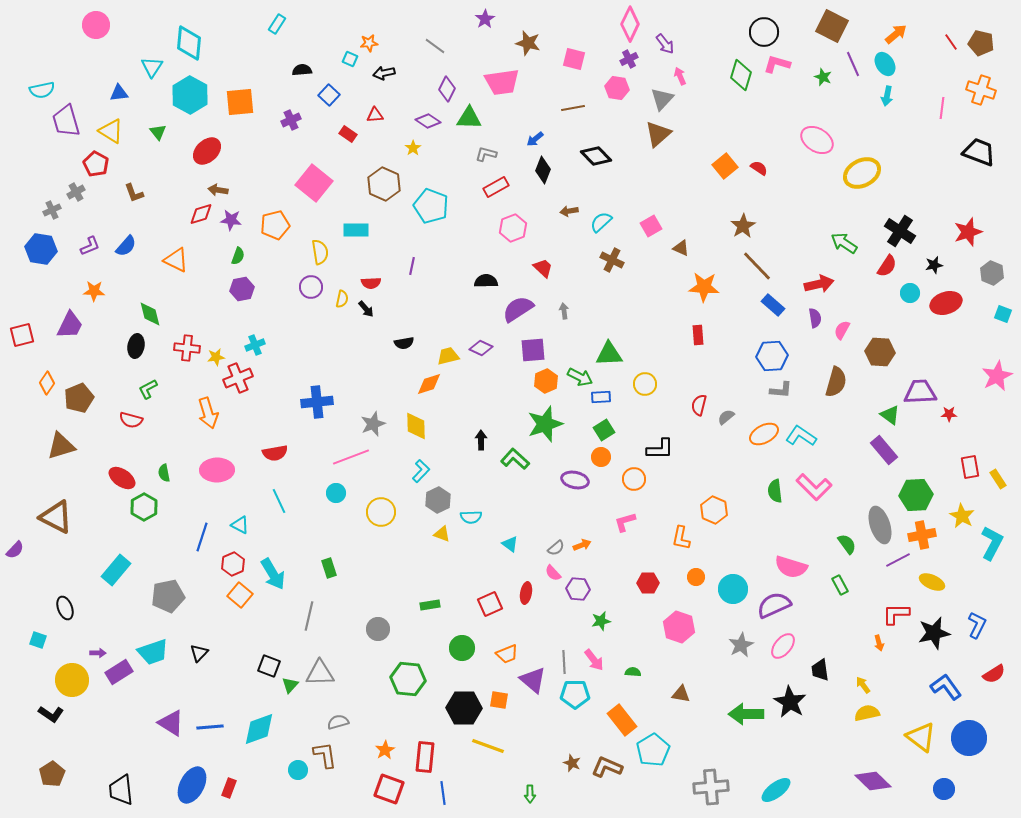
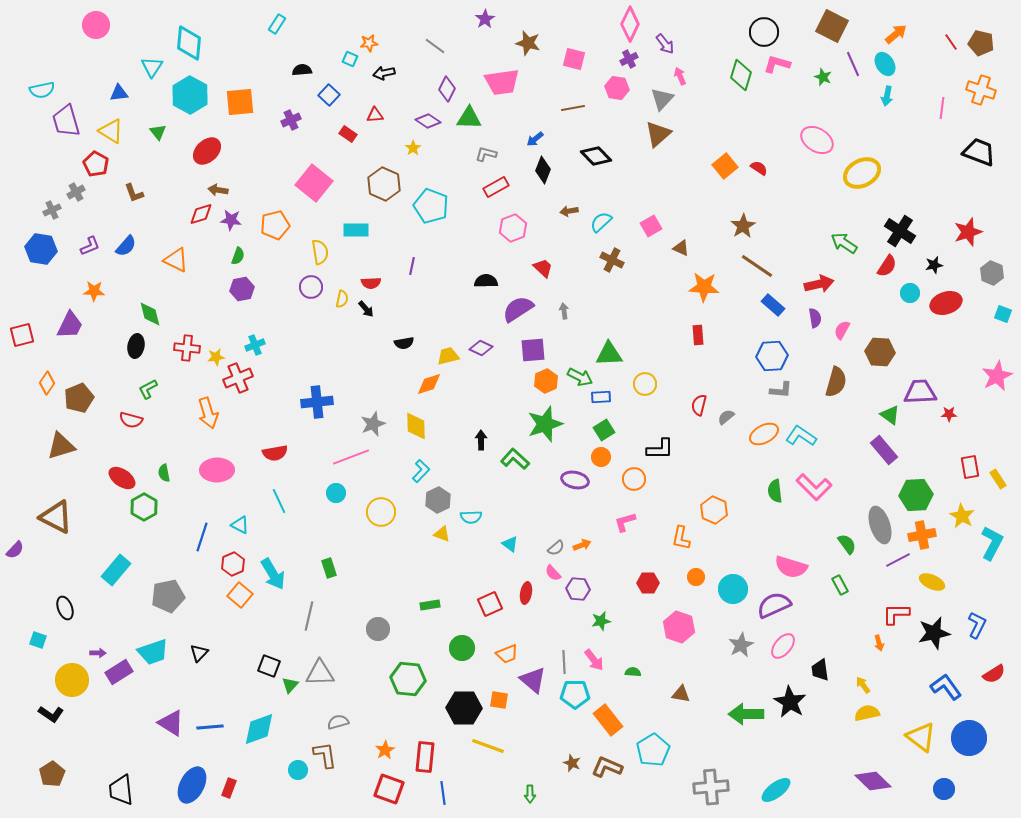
brown line at (757, 266): rotated 12 degrees counterclockwise
orange rectangle at (622, 720): moved 14 px left
